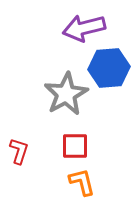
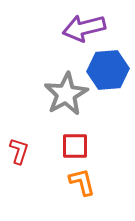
blue hexagon: moved 1 px left, 2 px down
